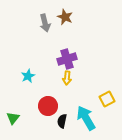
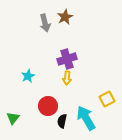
brown star: rotated 21 degrees clockwise
